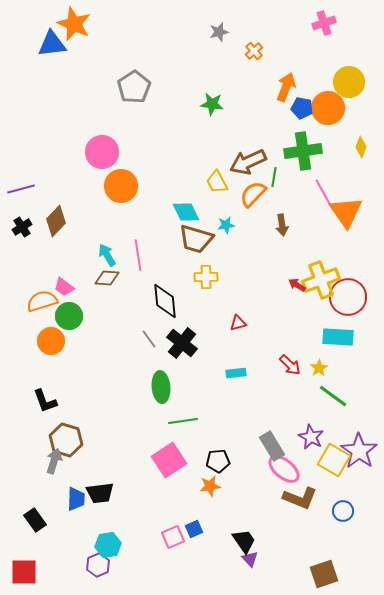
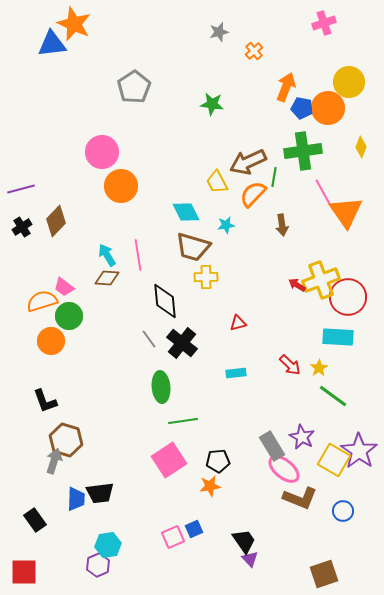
brown trapezoid at (196, 239): moved 3 px left, 8 px down
purple star at (311, 437): moved 9 px left
